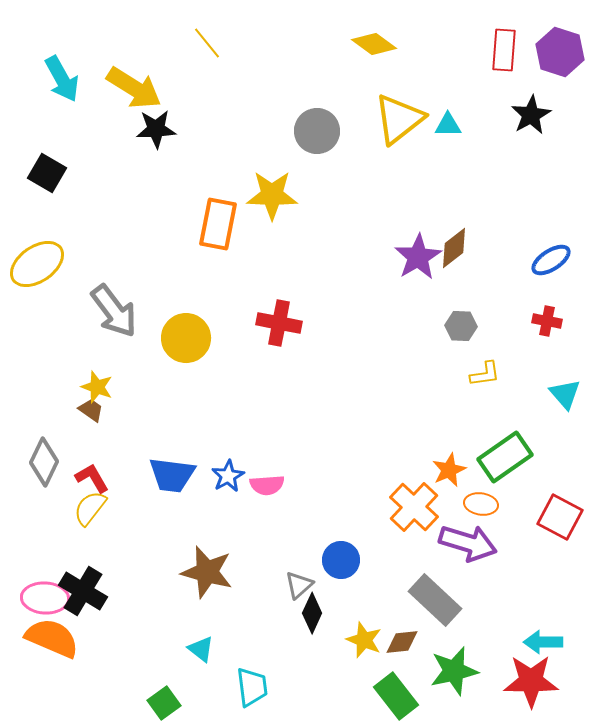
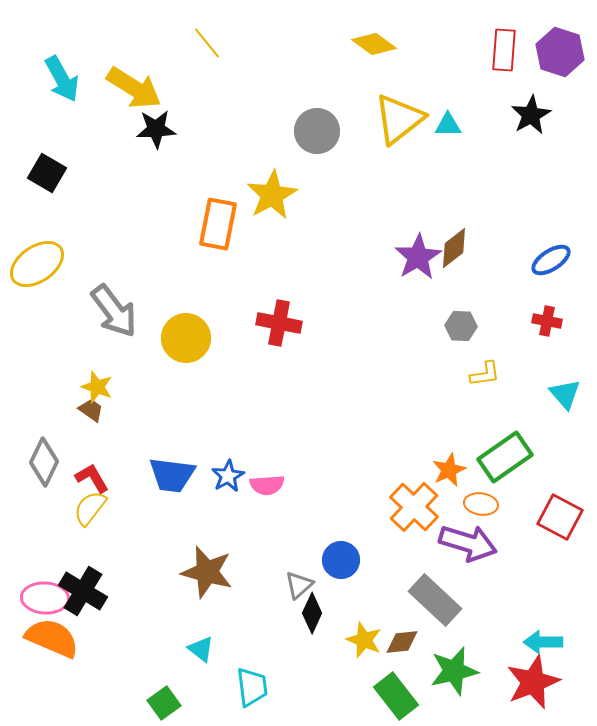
yellow star at (272, 195): rotated 30 degrees counterclockwise
red star at (531, 681): moved 2 px right, 1 px down; rotated 22 degrees counterclockwise
